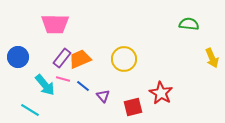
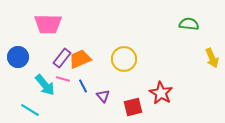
pink trapezoid: moved 7 px left
blue line: rotated 24 degrees clockwise
